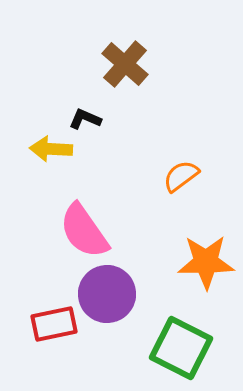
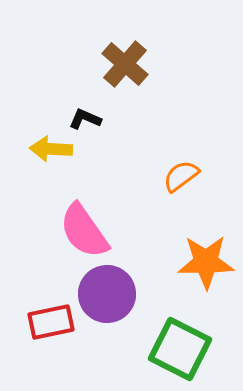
red rectangle: moved 3 px left, 2 px up
green square: moved 1 px left, 1 px down
